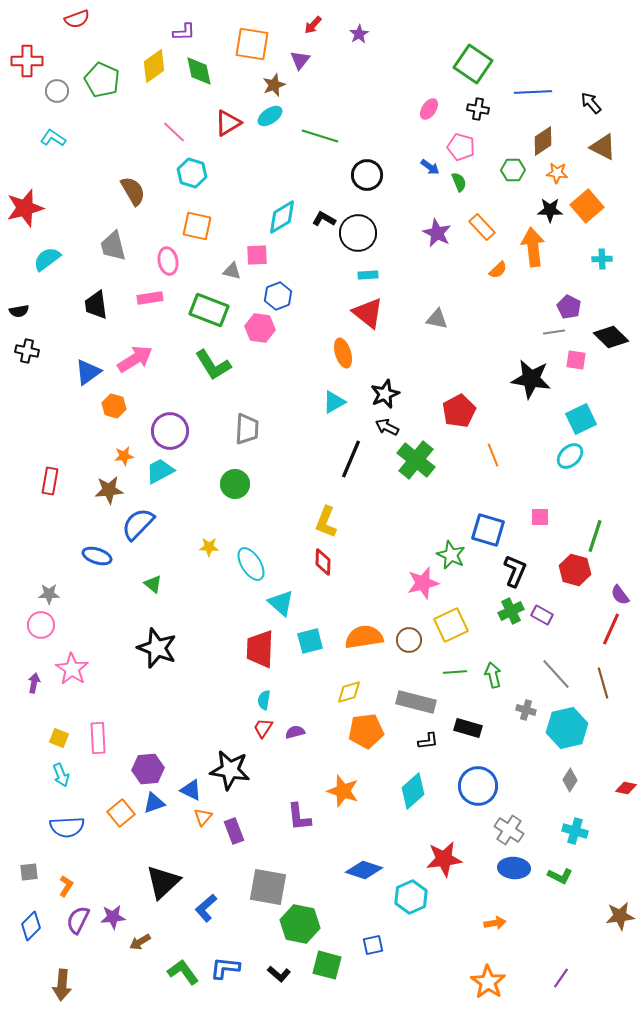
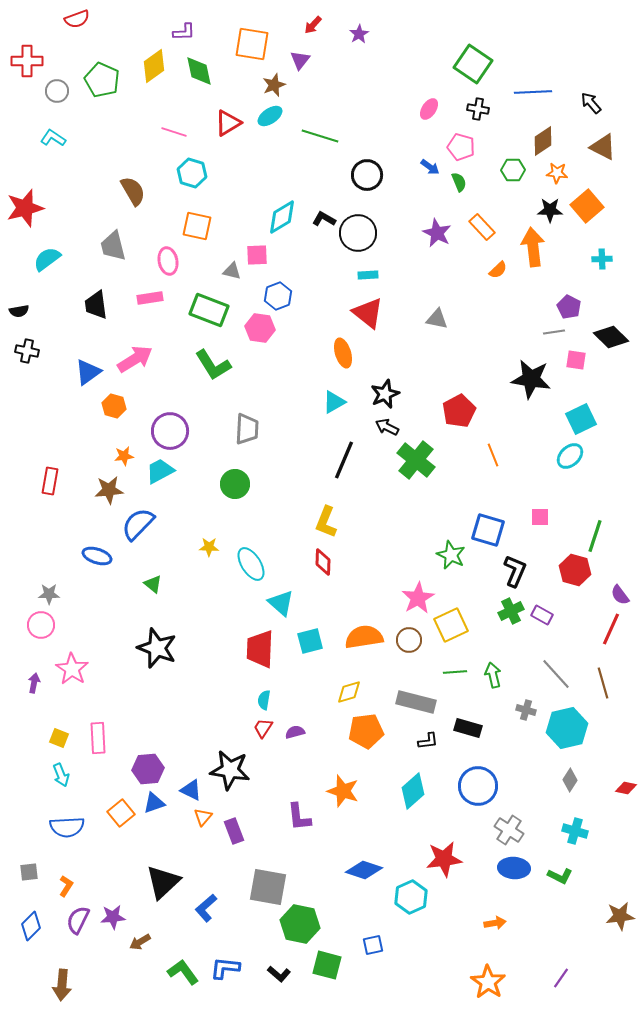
pink line at (174, 132): rotated 25 degrees counterclockwise
black line at (351, 459): moved 7 px left, 1 px down
pink star at (423, 583): moved 5 px left, 15 px down; rotated 16 degrees counterclockwise
